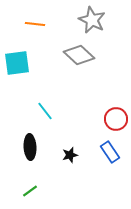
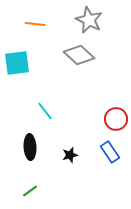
gray star: moved 3 px left
